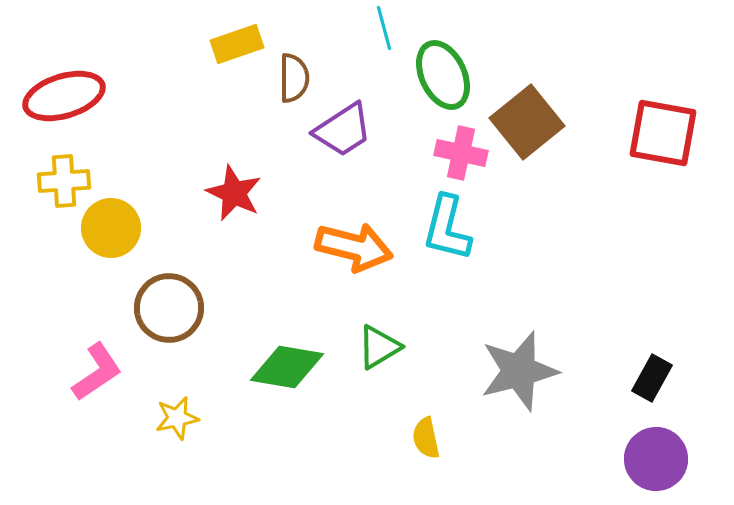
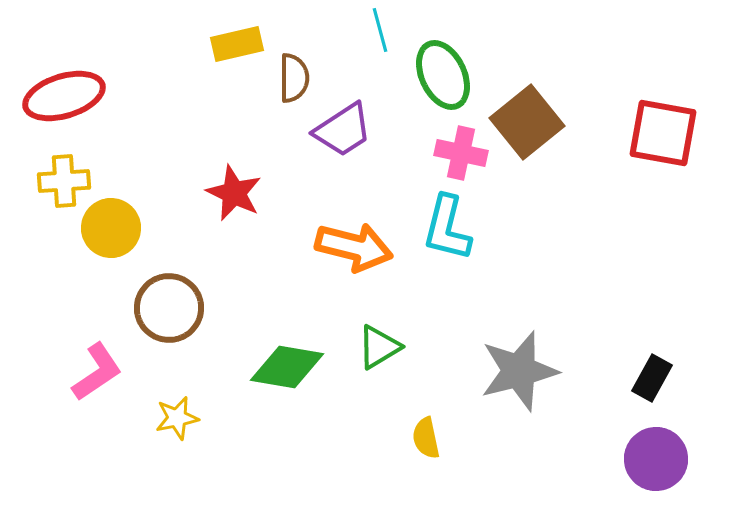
cyan line: moved 4 px left, 2 px down
yellow rectangle: rotated 6 degrees clockwise
